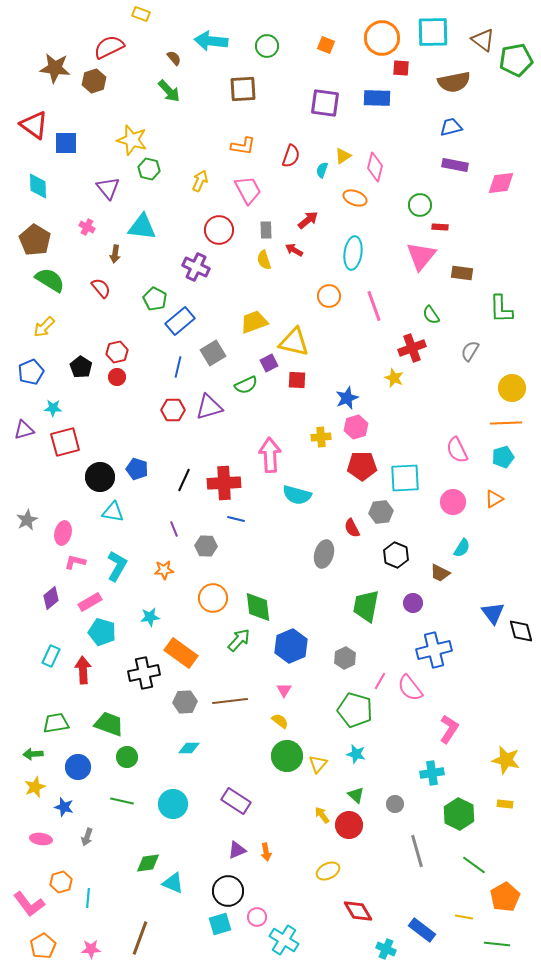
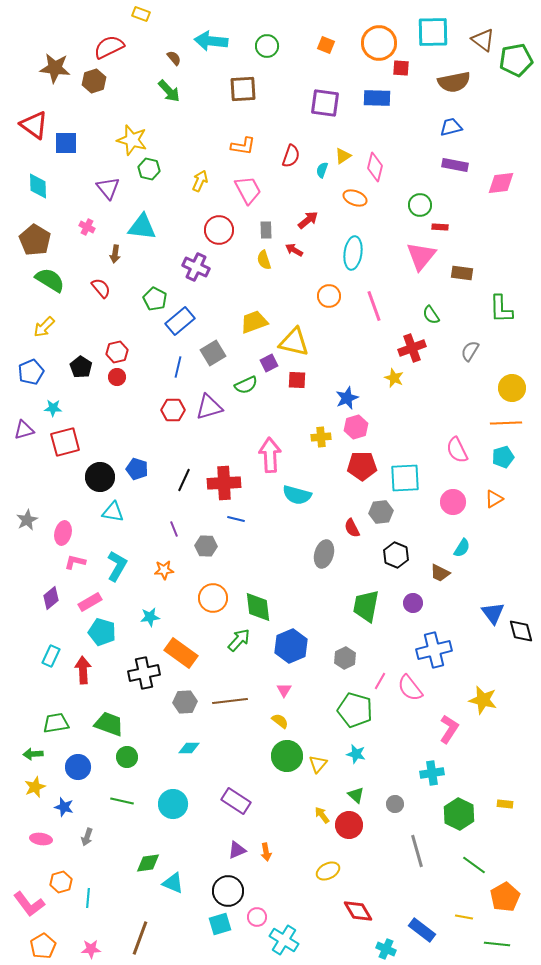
orange circle at (382, 38): moved 3 px left, 5 px down
yellow star at (506, 760): moved 23 px left, 60 px up
